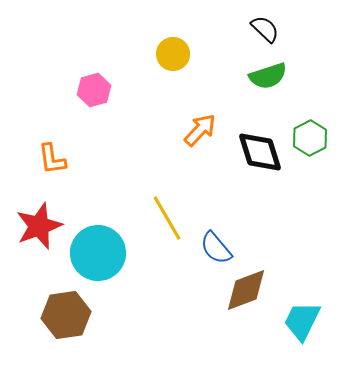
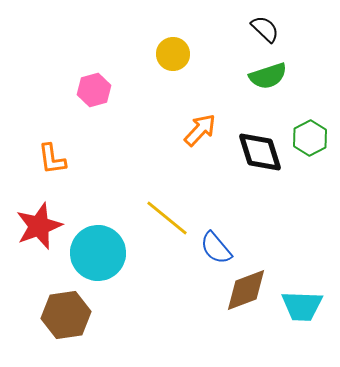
yellow line: rotated 21 degrees counterclockwise
cyan trapezoid: moved 15 px up; rotated 114 degrees counterclockwise
